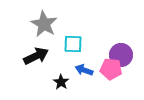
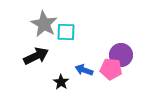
cyan square: moved 7 px left, 12 px up
